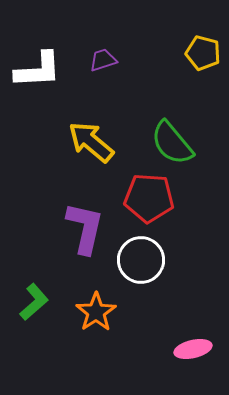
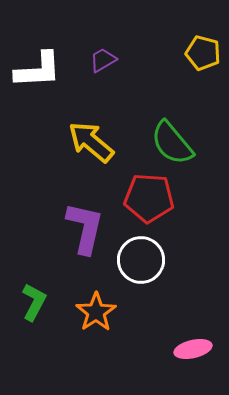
purple trapezoid: rotated 12 degrees counterclockwise
green L-shape: rotated 21 degrees counterclockwise
